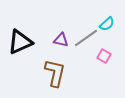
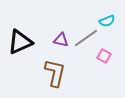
cyan semicircle: moved 3 px up; rotated 21 degrees clockwise
